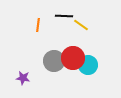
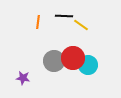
orange line: moved 3 px up
